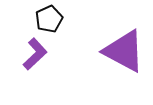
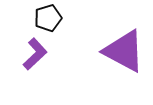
black pentagon: moved 1 px left, 1 px up; rotated 8 degrees clockwise
